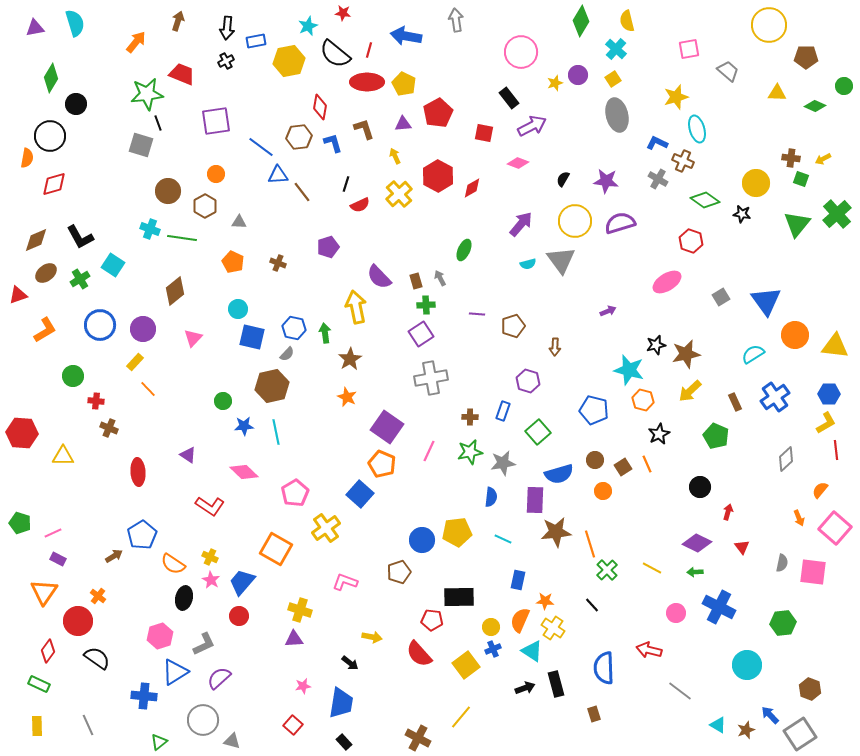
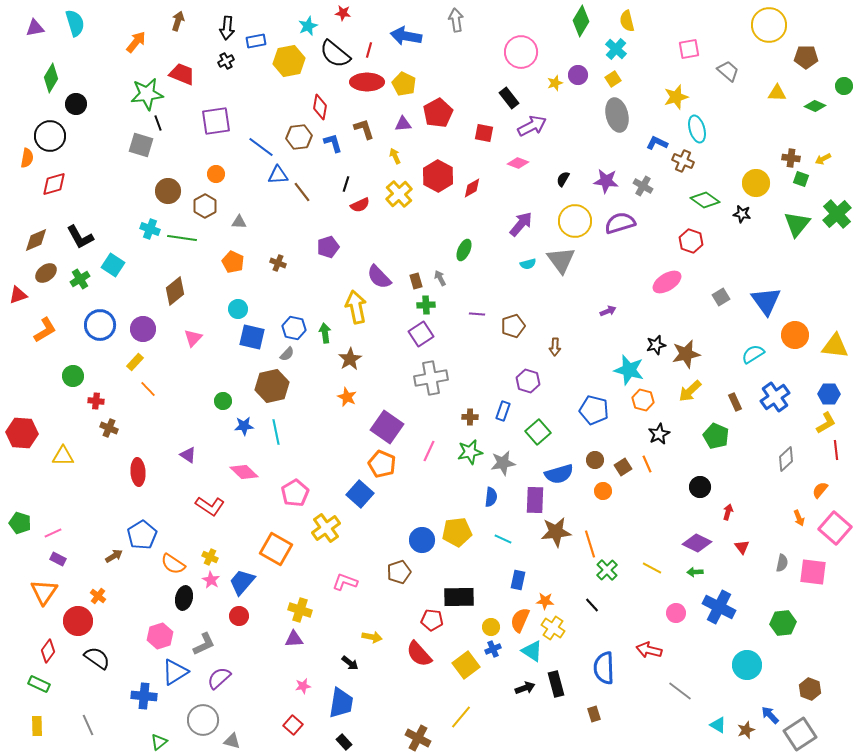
gray cross at (658, 179): moved 15 px left, 7 px down
